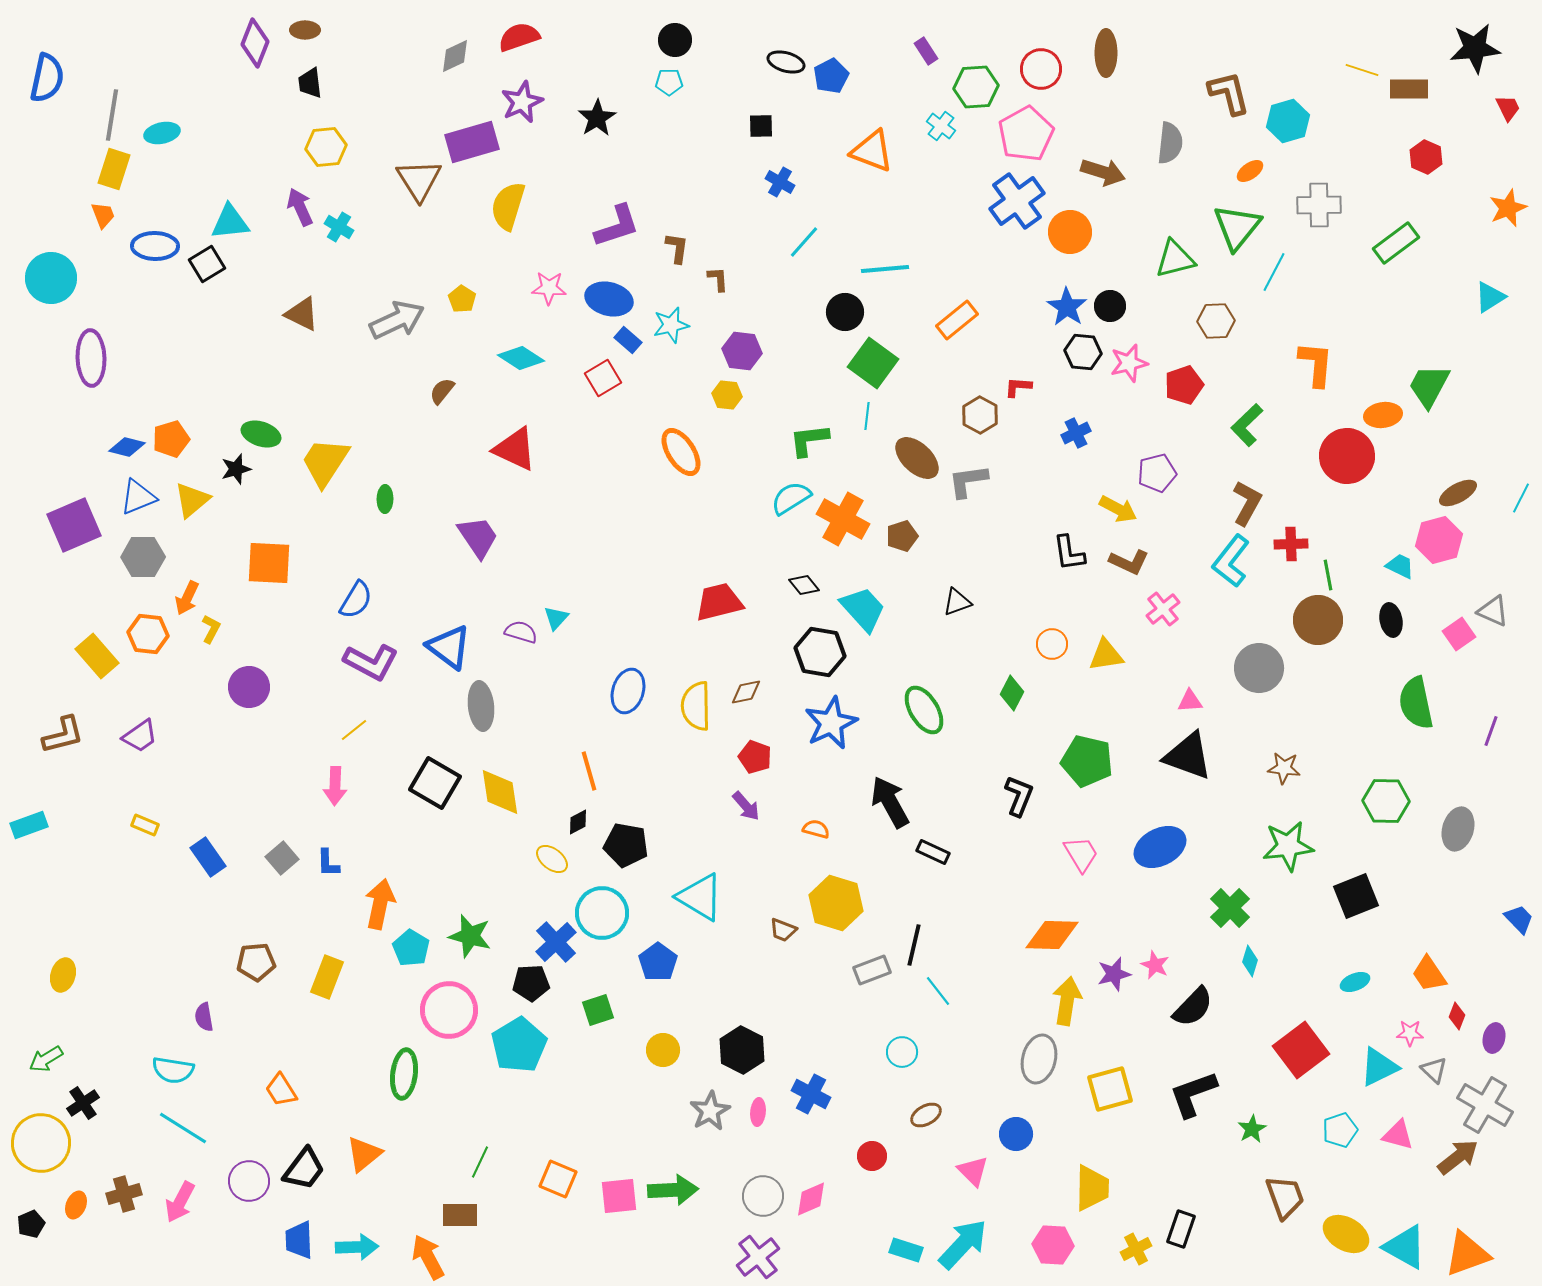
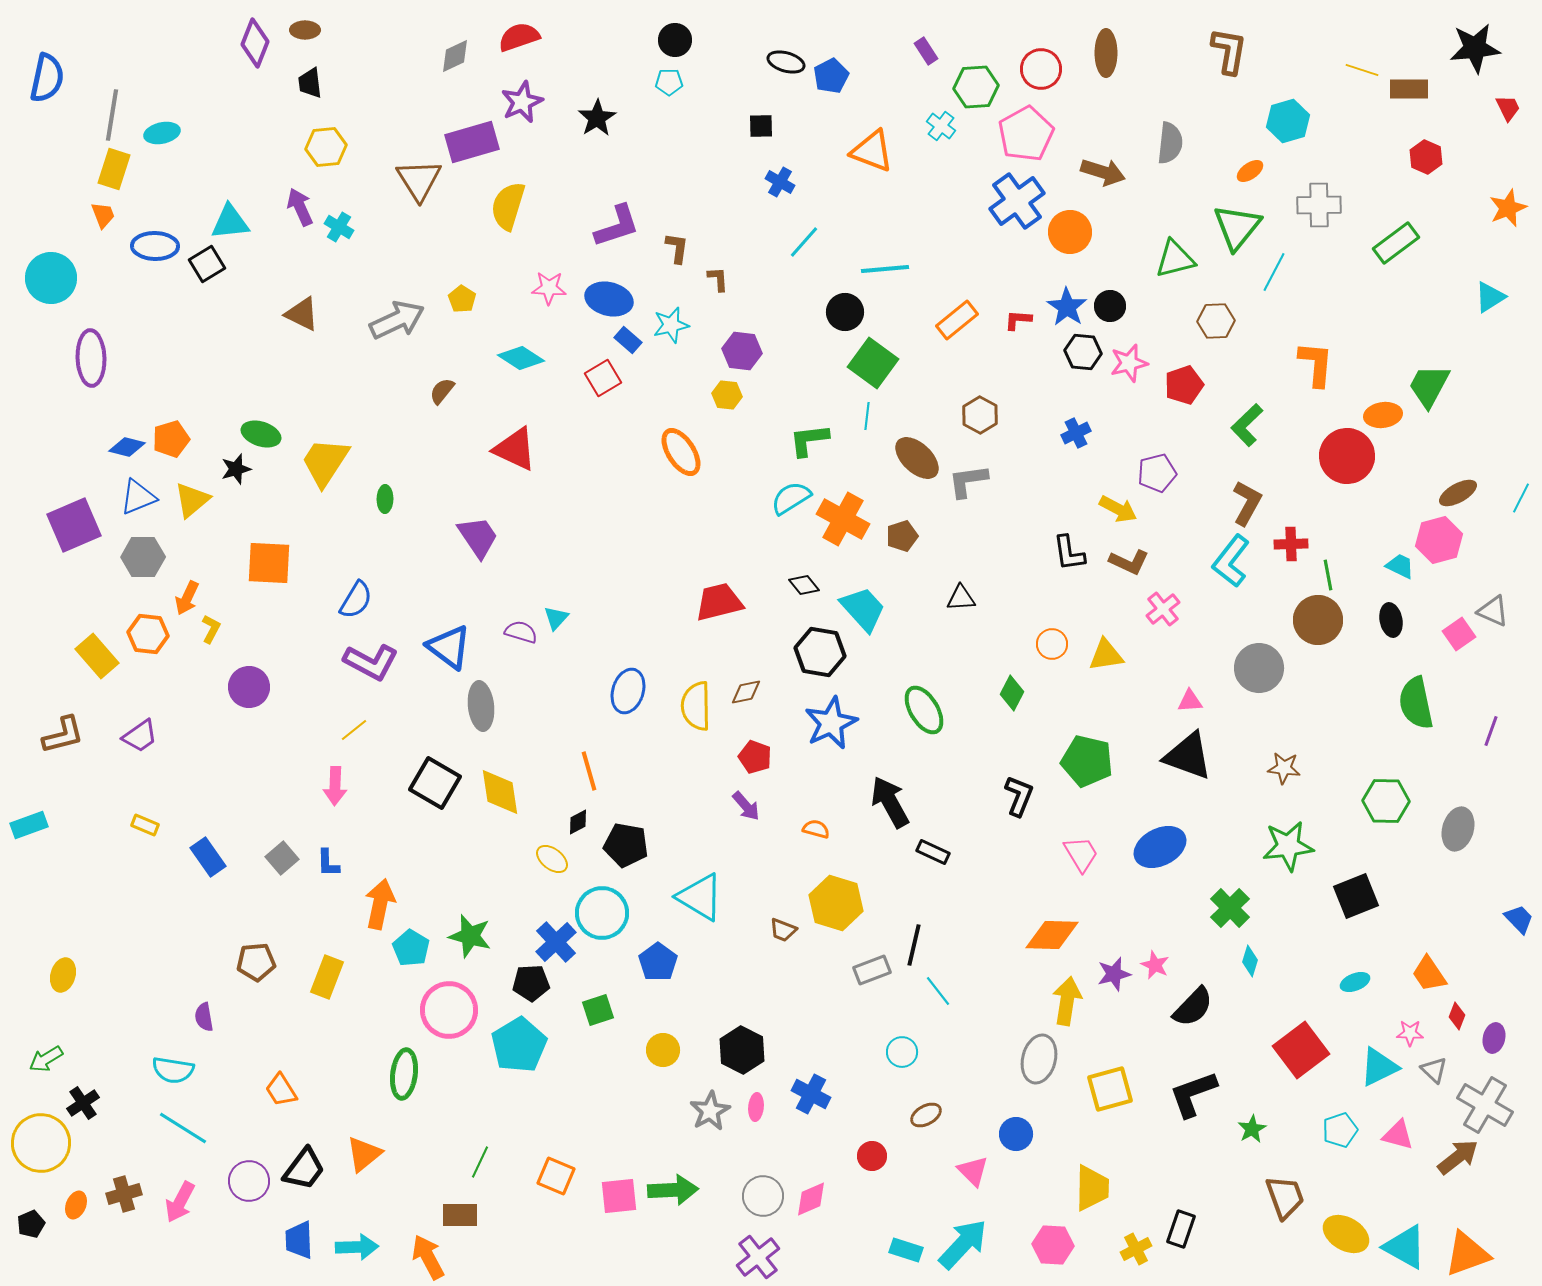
brown L-shape at (1229, 93): moved 42 px up; rotated 24 degrees clockwise
red L-shape at (1018, 387): moved 67 px up
black triangle at (957, 602): moved 4 px right, 4 px up; rotated 16 degrees clockwise
pink ellipse at (758, 1112): moved 2 px left, 5 px up
orange square at (558, 1179): moved 2 px left, 3 px up
